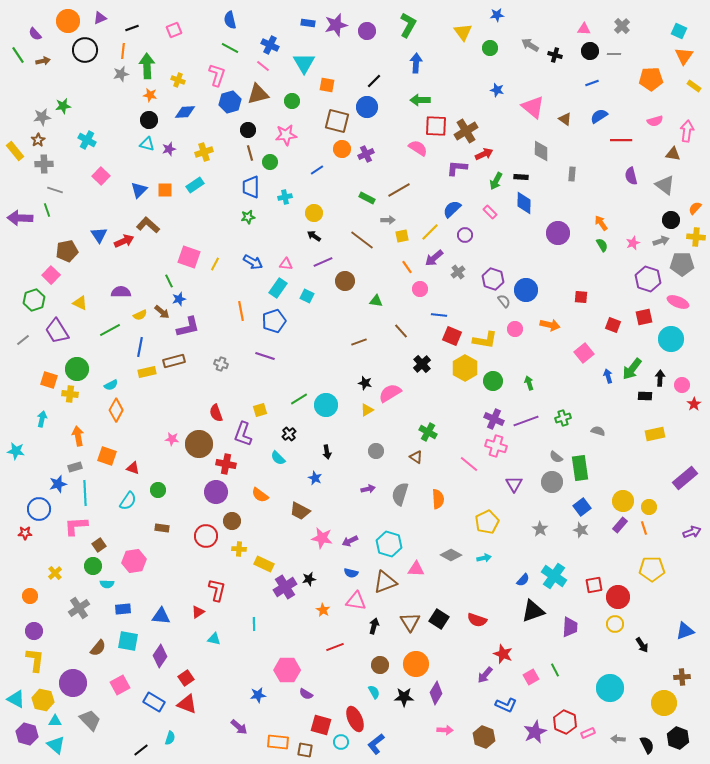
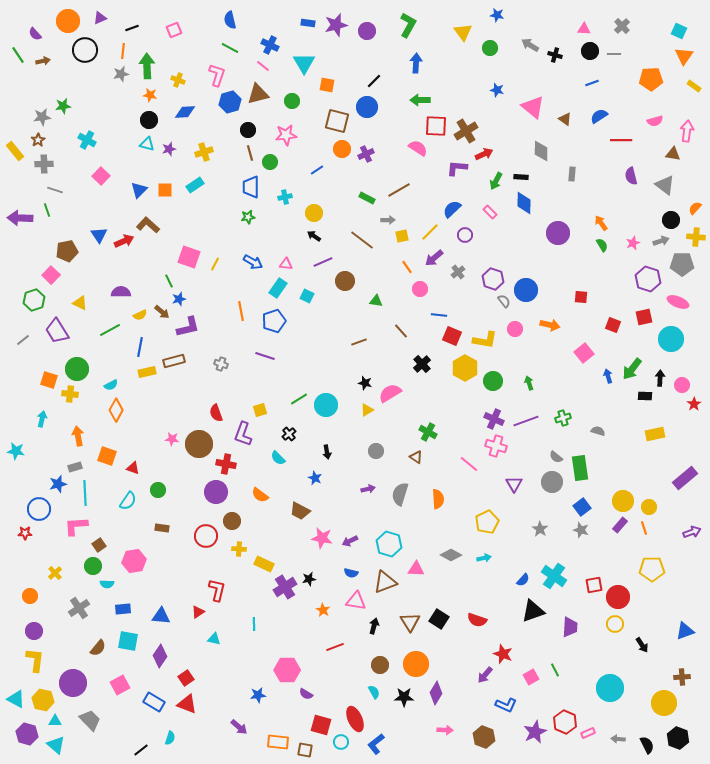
blue star at (497, 15): rotated 16 degrees clockwise
